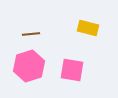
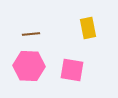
yellow rectangle: rotated 65 degrees clockwise
pink hexagon: rotated 20 degrees clockwise
